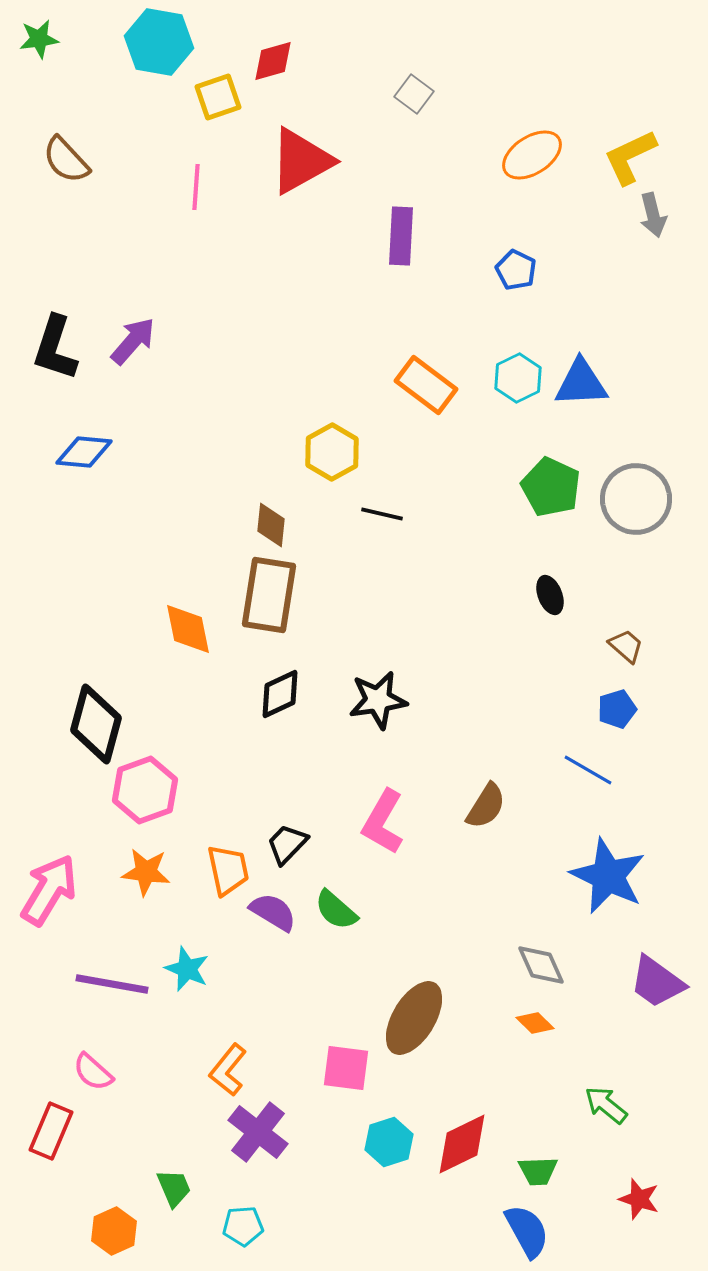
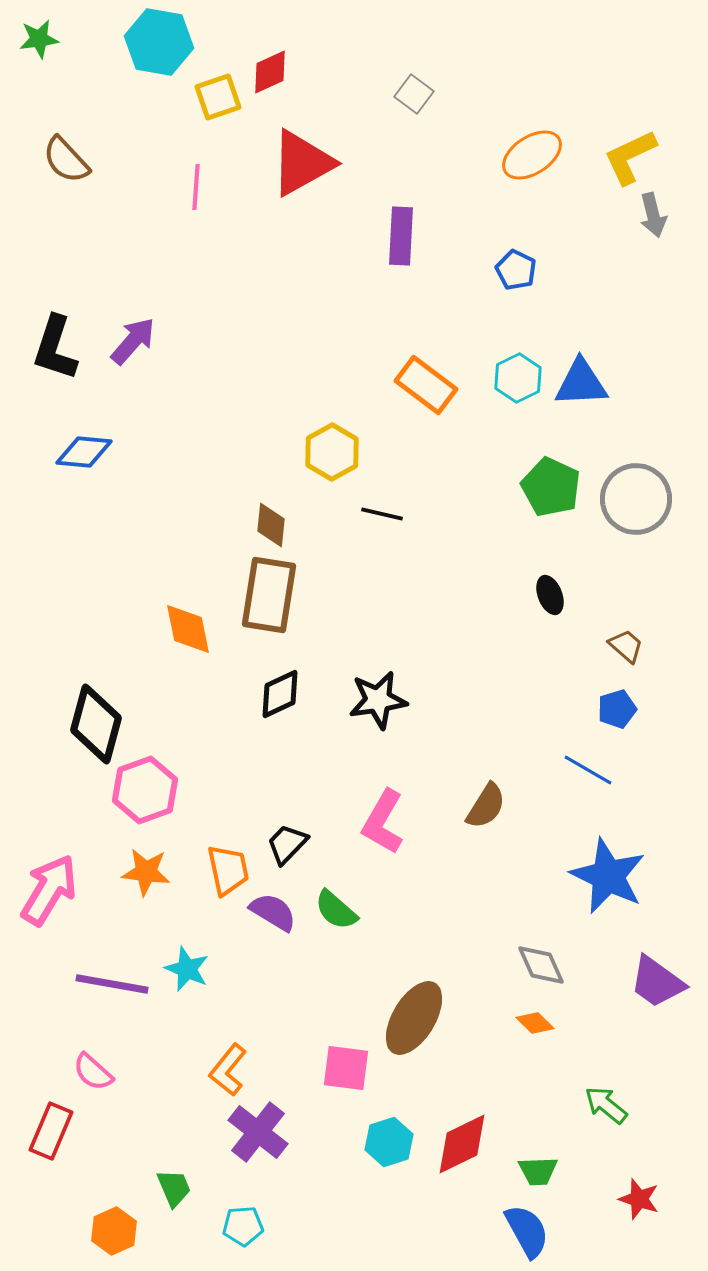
red diamond at (273, 61): moved 3 px left, 11 px down; rotated 9 degrees counterclockwise
red triangle at (301, 161): moved 1 px right, 2 px down
